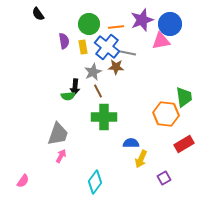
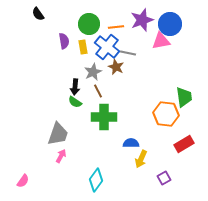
brown star: rotated 21 degrees clockwise
green semicircle: moved 7 px right, 6 px down; rotated 40 degrees clockwise
cyan diamond: moved 1 px right, 2 px up
